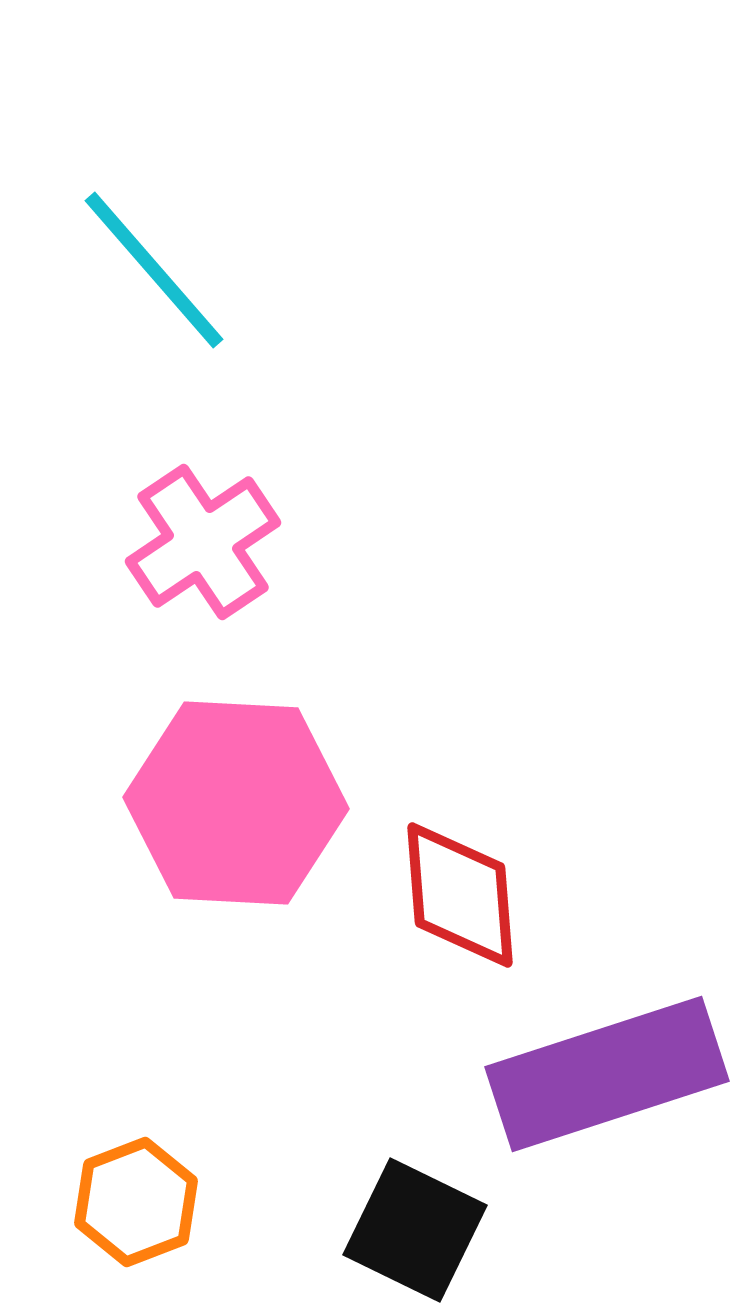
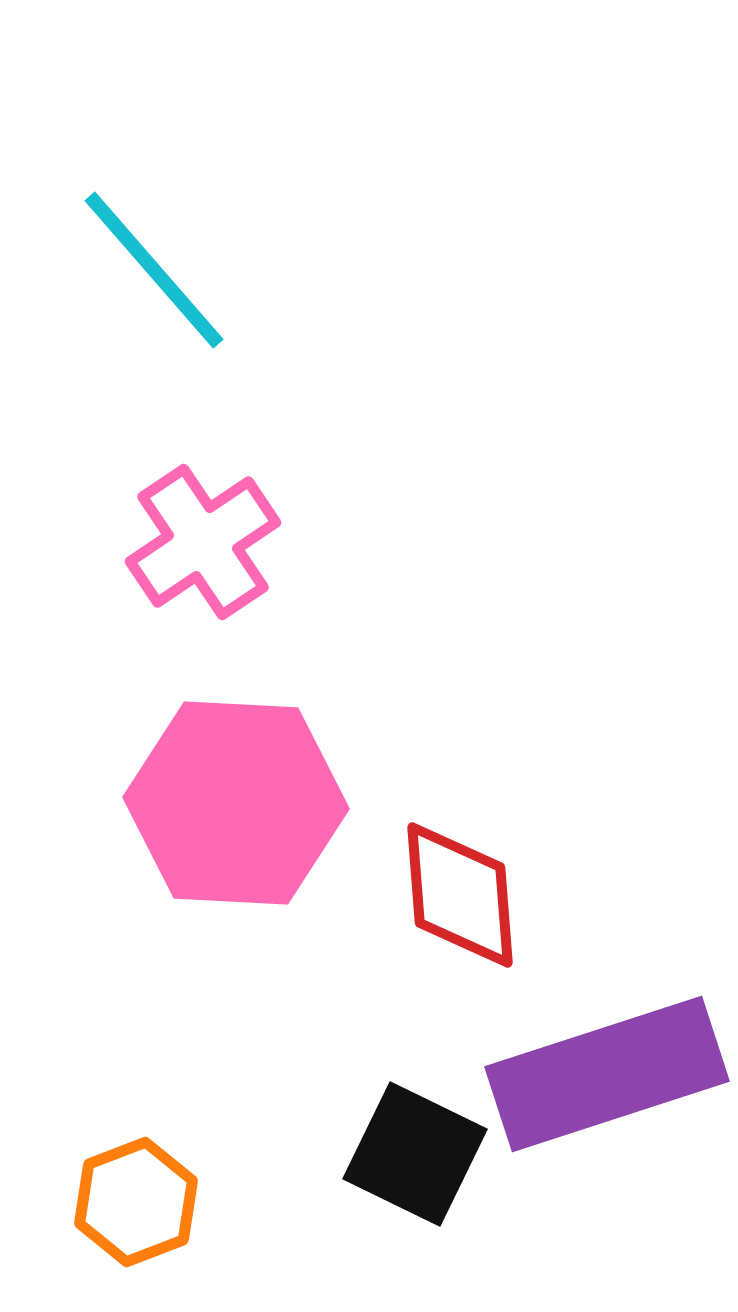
black square: moved 76 px up
